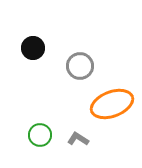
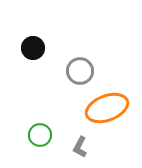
gray circle: moved 5 px down
orange ellipse: moved 5 px left, 4 px down
gray L-shape: moved 2 px right, 8 px down; rotated 95 degrees counterclockwise
